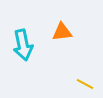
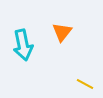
orange triangle: rotated 45 degrees counterclockwise
